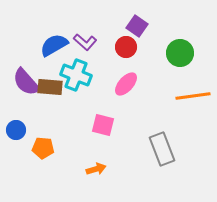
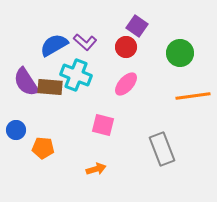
purple semicircle: rotated 8 degrees clockwise
